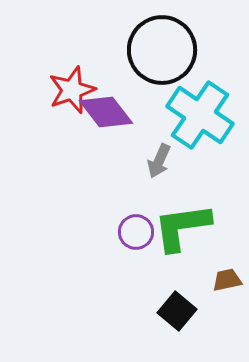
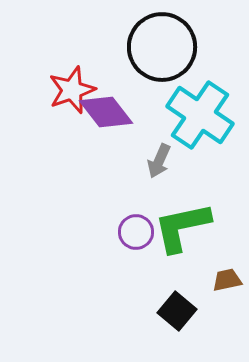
black circle: moved 3 px up
green L-shape: rotated 4 degrees counterclockwise
